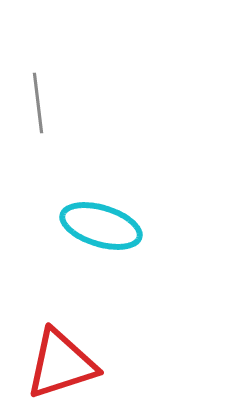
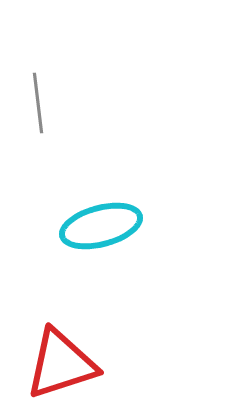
cyan ellipse: rotated 32 degrees counterclockwise
